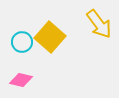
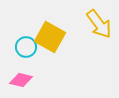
yellow square: rotated 12 degrees counterclockwise
cyan circle: moved 4 px right, 5 px down
